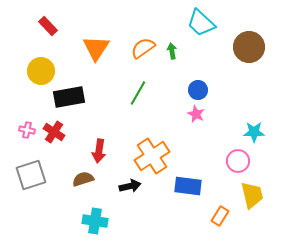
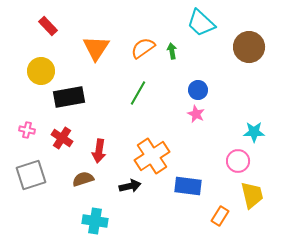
red cross: moved 8 px right, 6 px down
